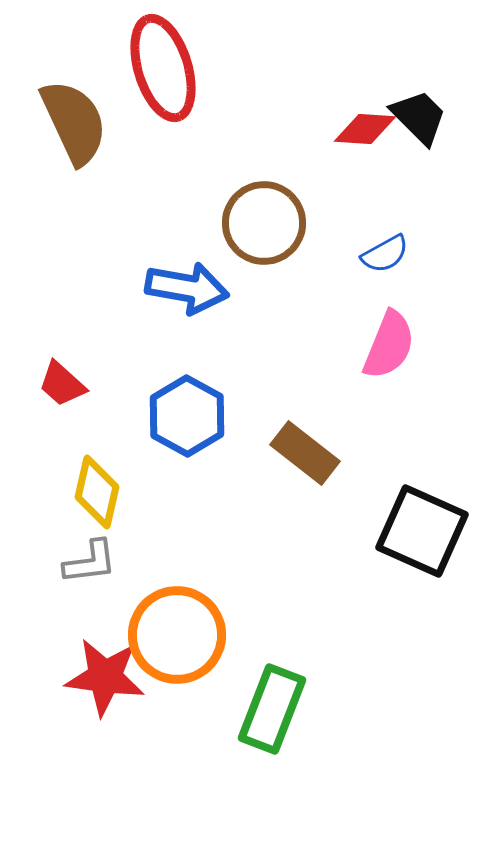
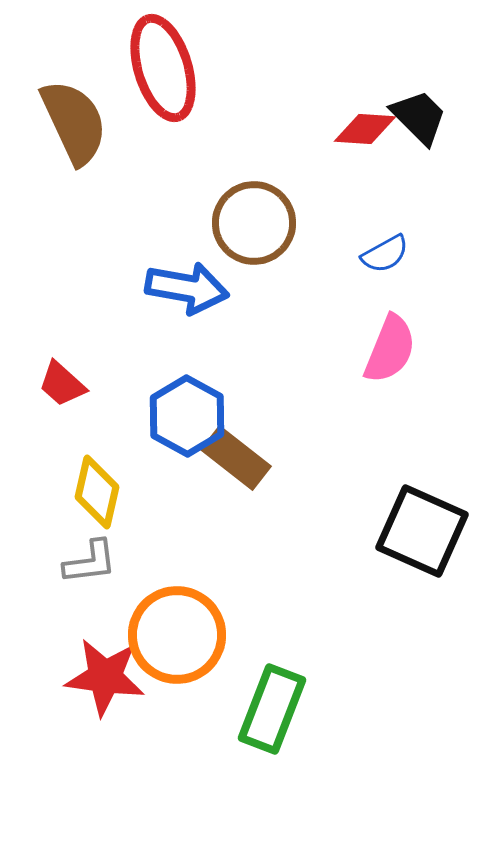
brown circle: moved 10 px left
pink semicircle: moved 1 px right, 4 px down
brown rectangle: moved 69 px left, 5 px down
